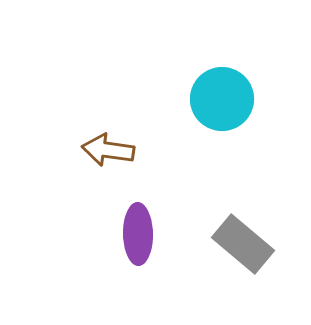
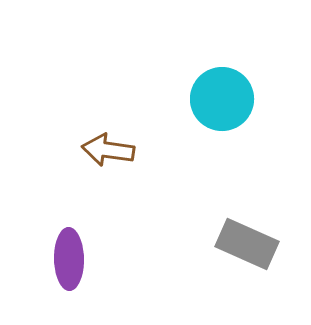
purple ellipse: moved 69 px left, 25 px down
gray rectangle: moved 4 px right; rotated 16 degrees counterclockwise
